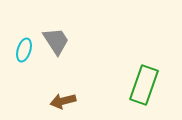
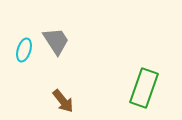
green rectangle: moved 3 px down
brown arrow: rotated 115 degrees counterclockwise
